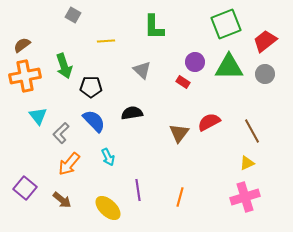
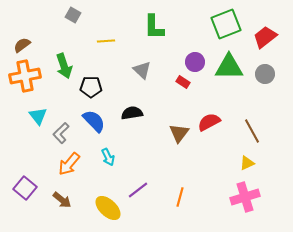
red trapezoid: moved 4 px up
purple line: rotated 60 degrees clockwise
